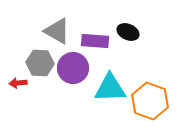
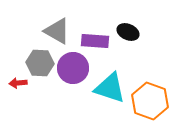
cyan triangle: rotated 20 degrees clockwise
